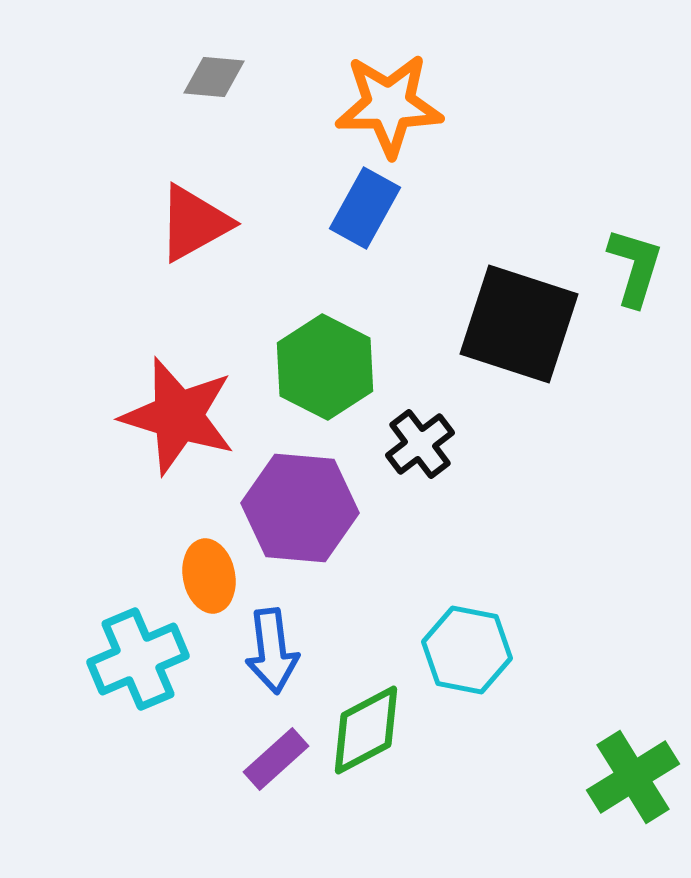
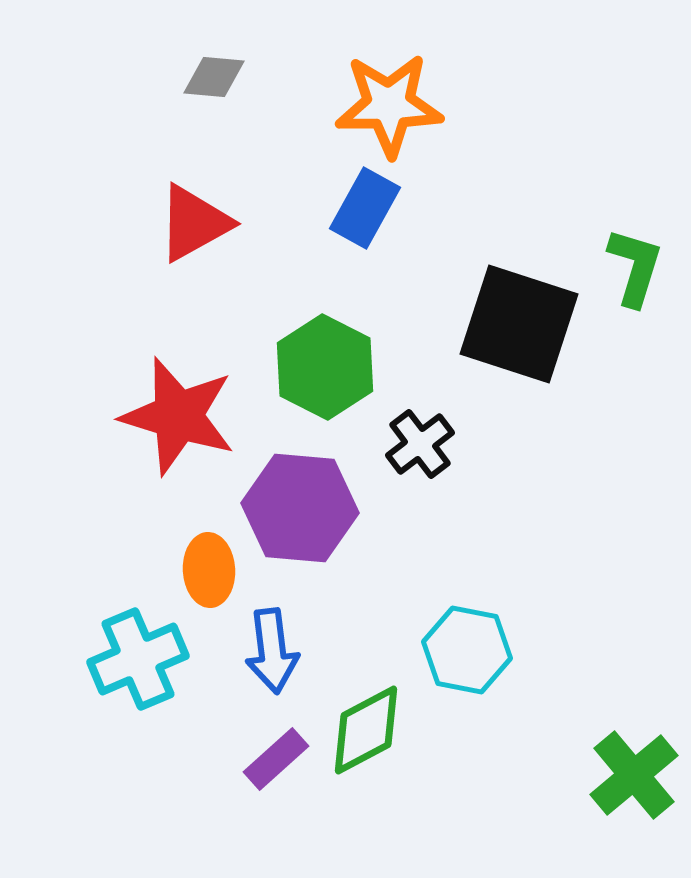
orange ellipse: moved 6 px up; rotated 8 degrees clockwise
green cross: moved 1 px right, 2 px up; rotated 8 degrees counterclockwise
